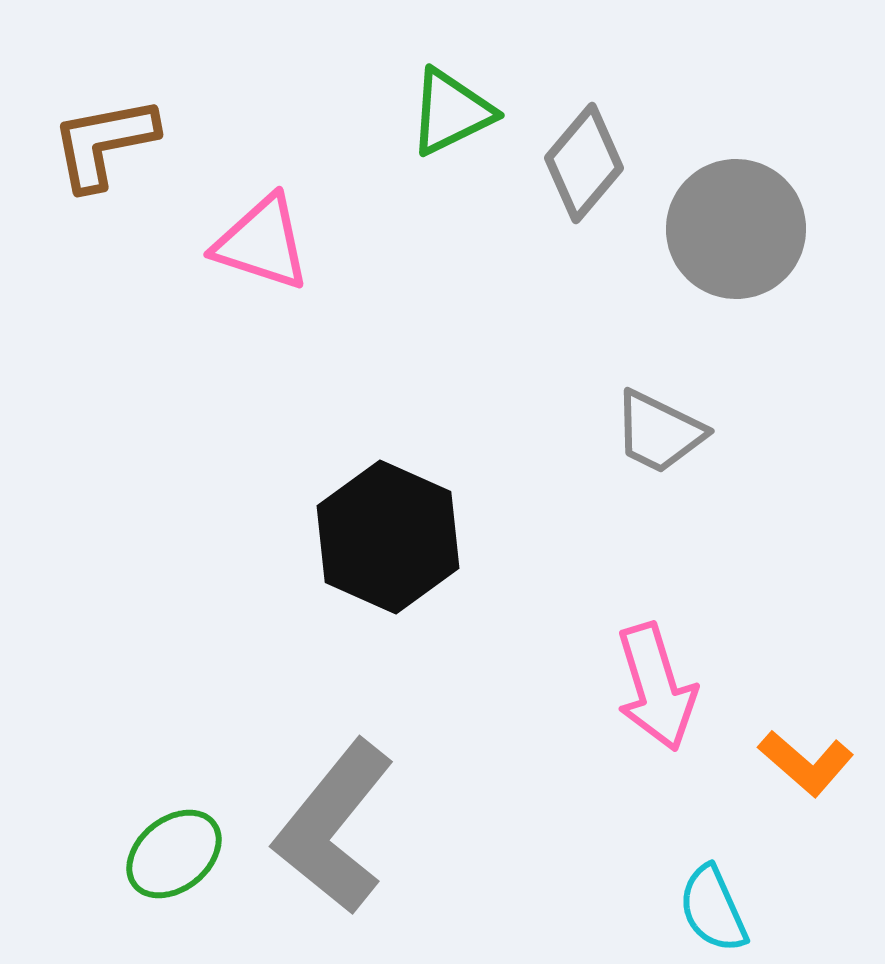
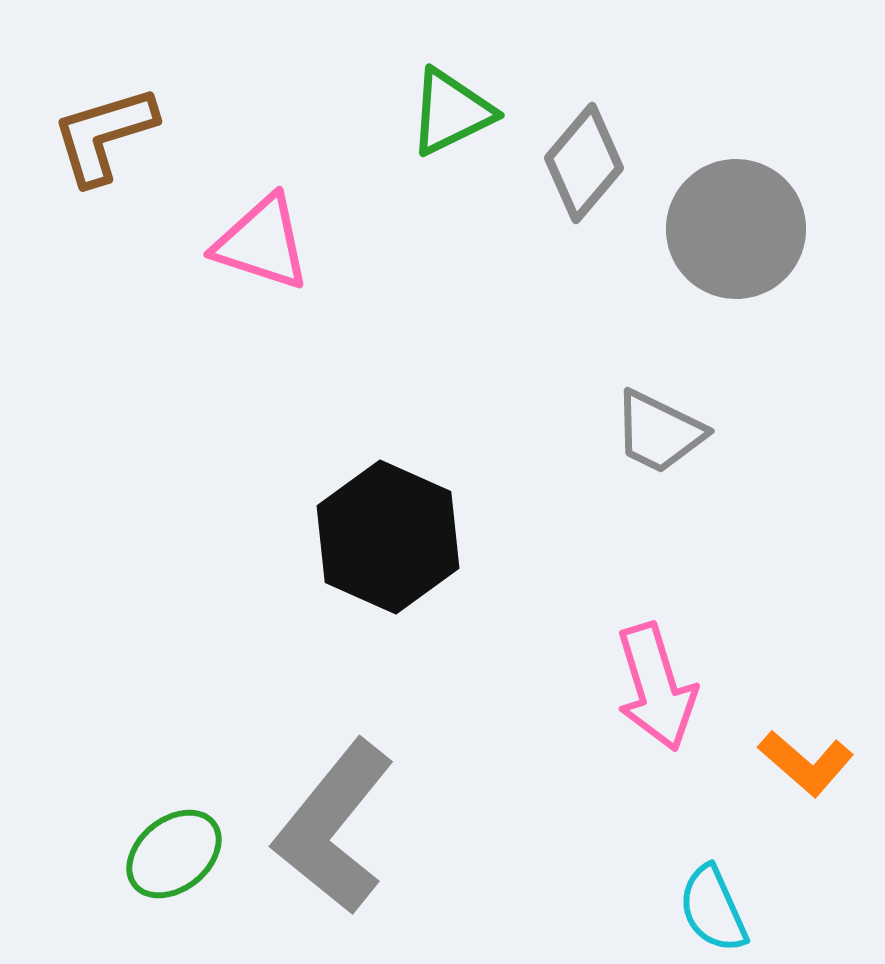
brown L-shape: moved 8 px up; rotated 6 degrees counterclockwise
